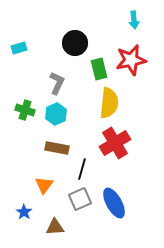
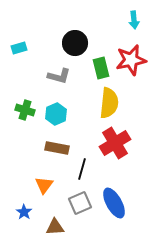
green rectangle: moved 2 px right, 1 px up
gray L-shape: moved 2 px right, 7 px up; rotated 80 degrees clockwise
gray square: moved 4 px down
